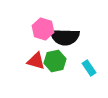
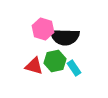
red triangle: moved 2 px left, 5 px down
cyan rectangle: moved 15 px left
